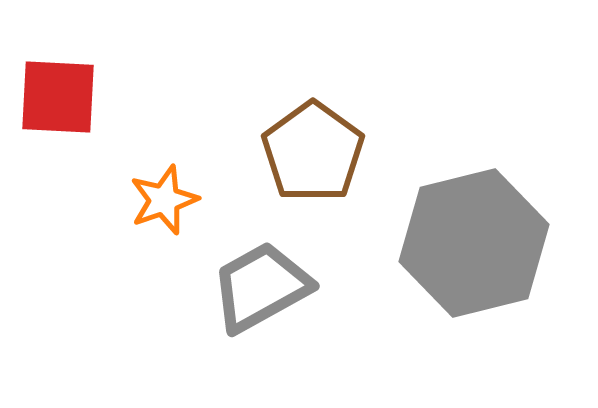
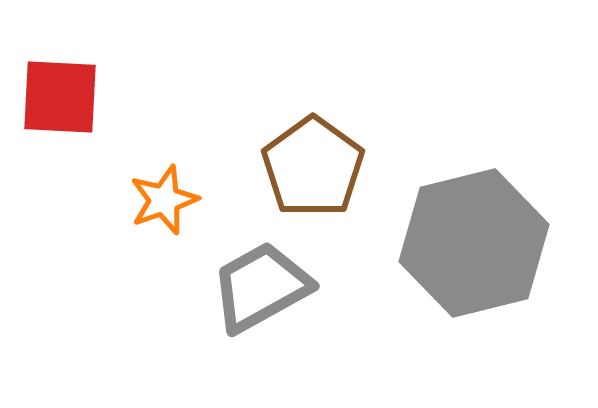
red square: moved 2 px right
brown pentagon: moved 15 px down
